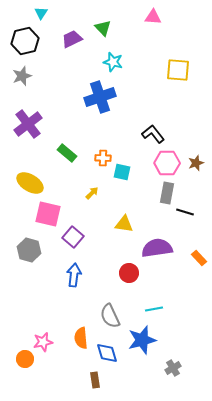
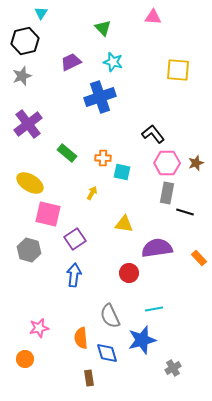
purple trapezoid: moved 1 px left, 23 px down
yellow arrow: rotated 16 degrees counterclockwise
purple square: moved 2 px right, 2 px down; rotated 15 degrees clockwise
pink star: moved 4 px left, 14 px up
brown rectangle: moved 6 px left, 2 px up
